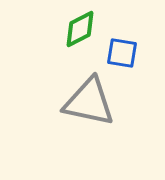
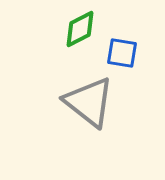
gray triangle: rotated 26 degrees clockwise
